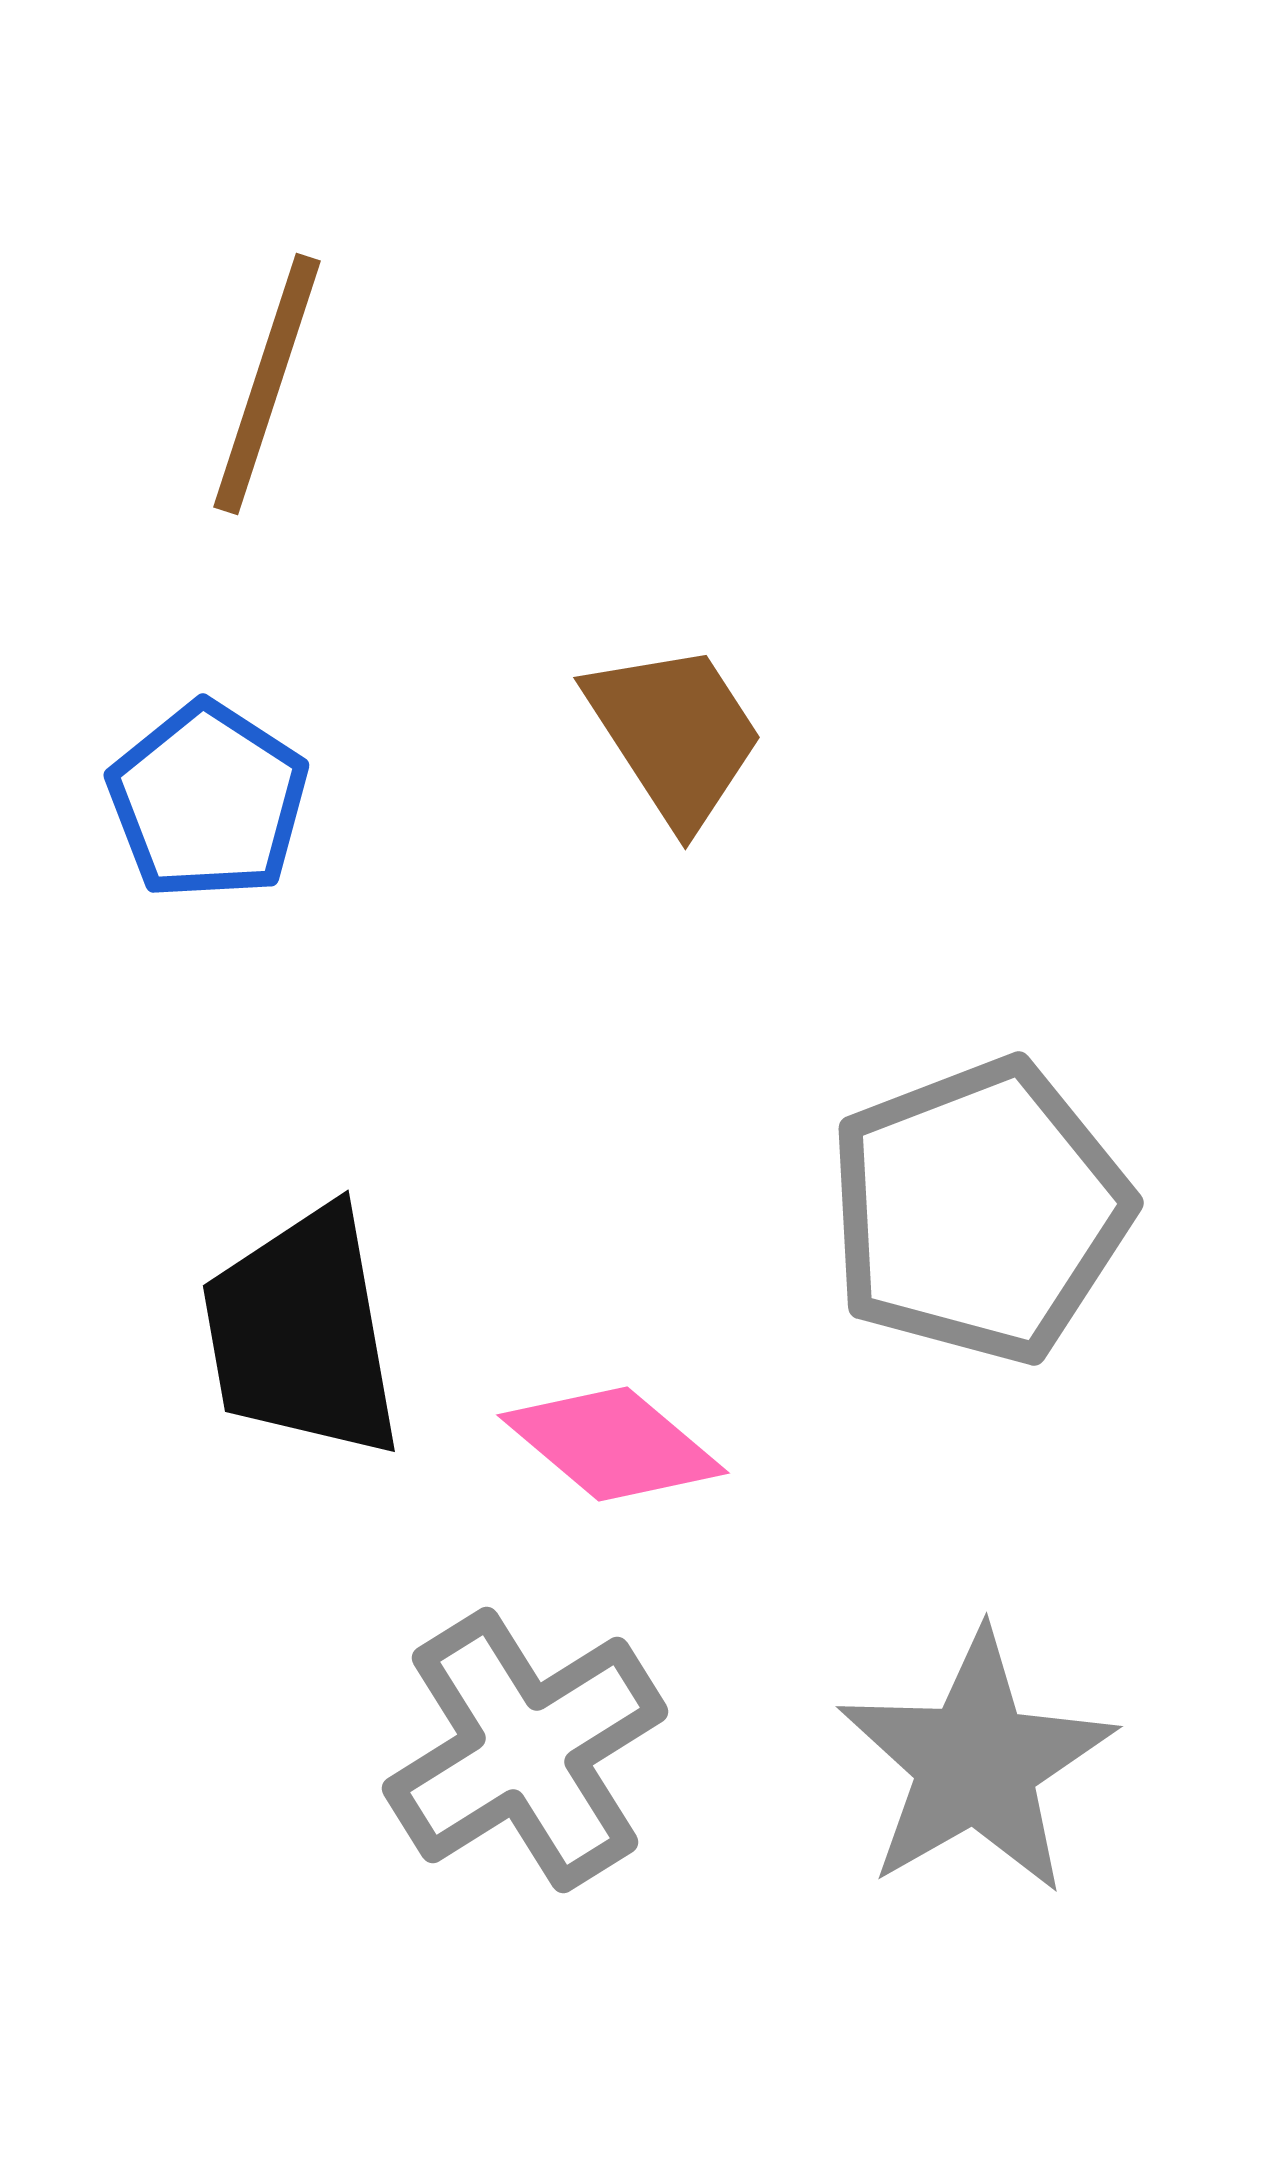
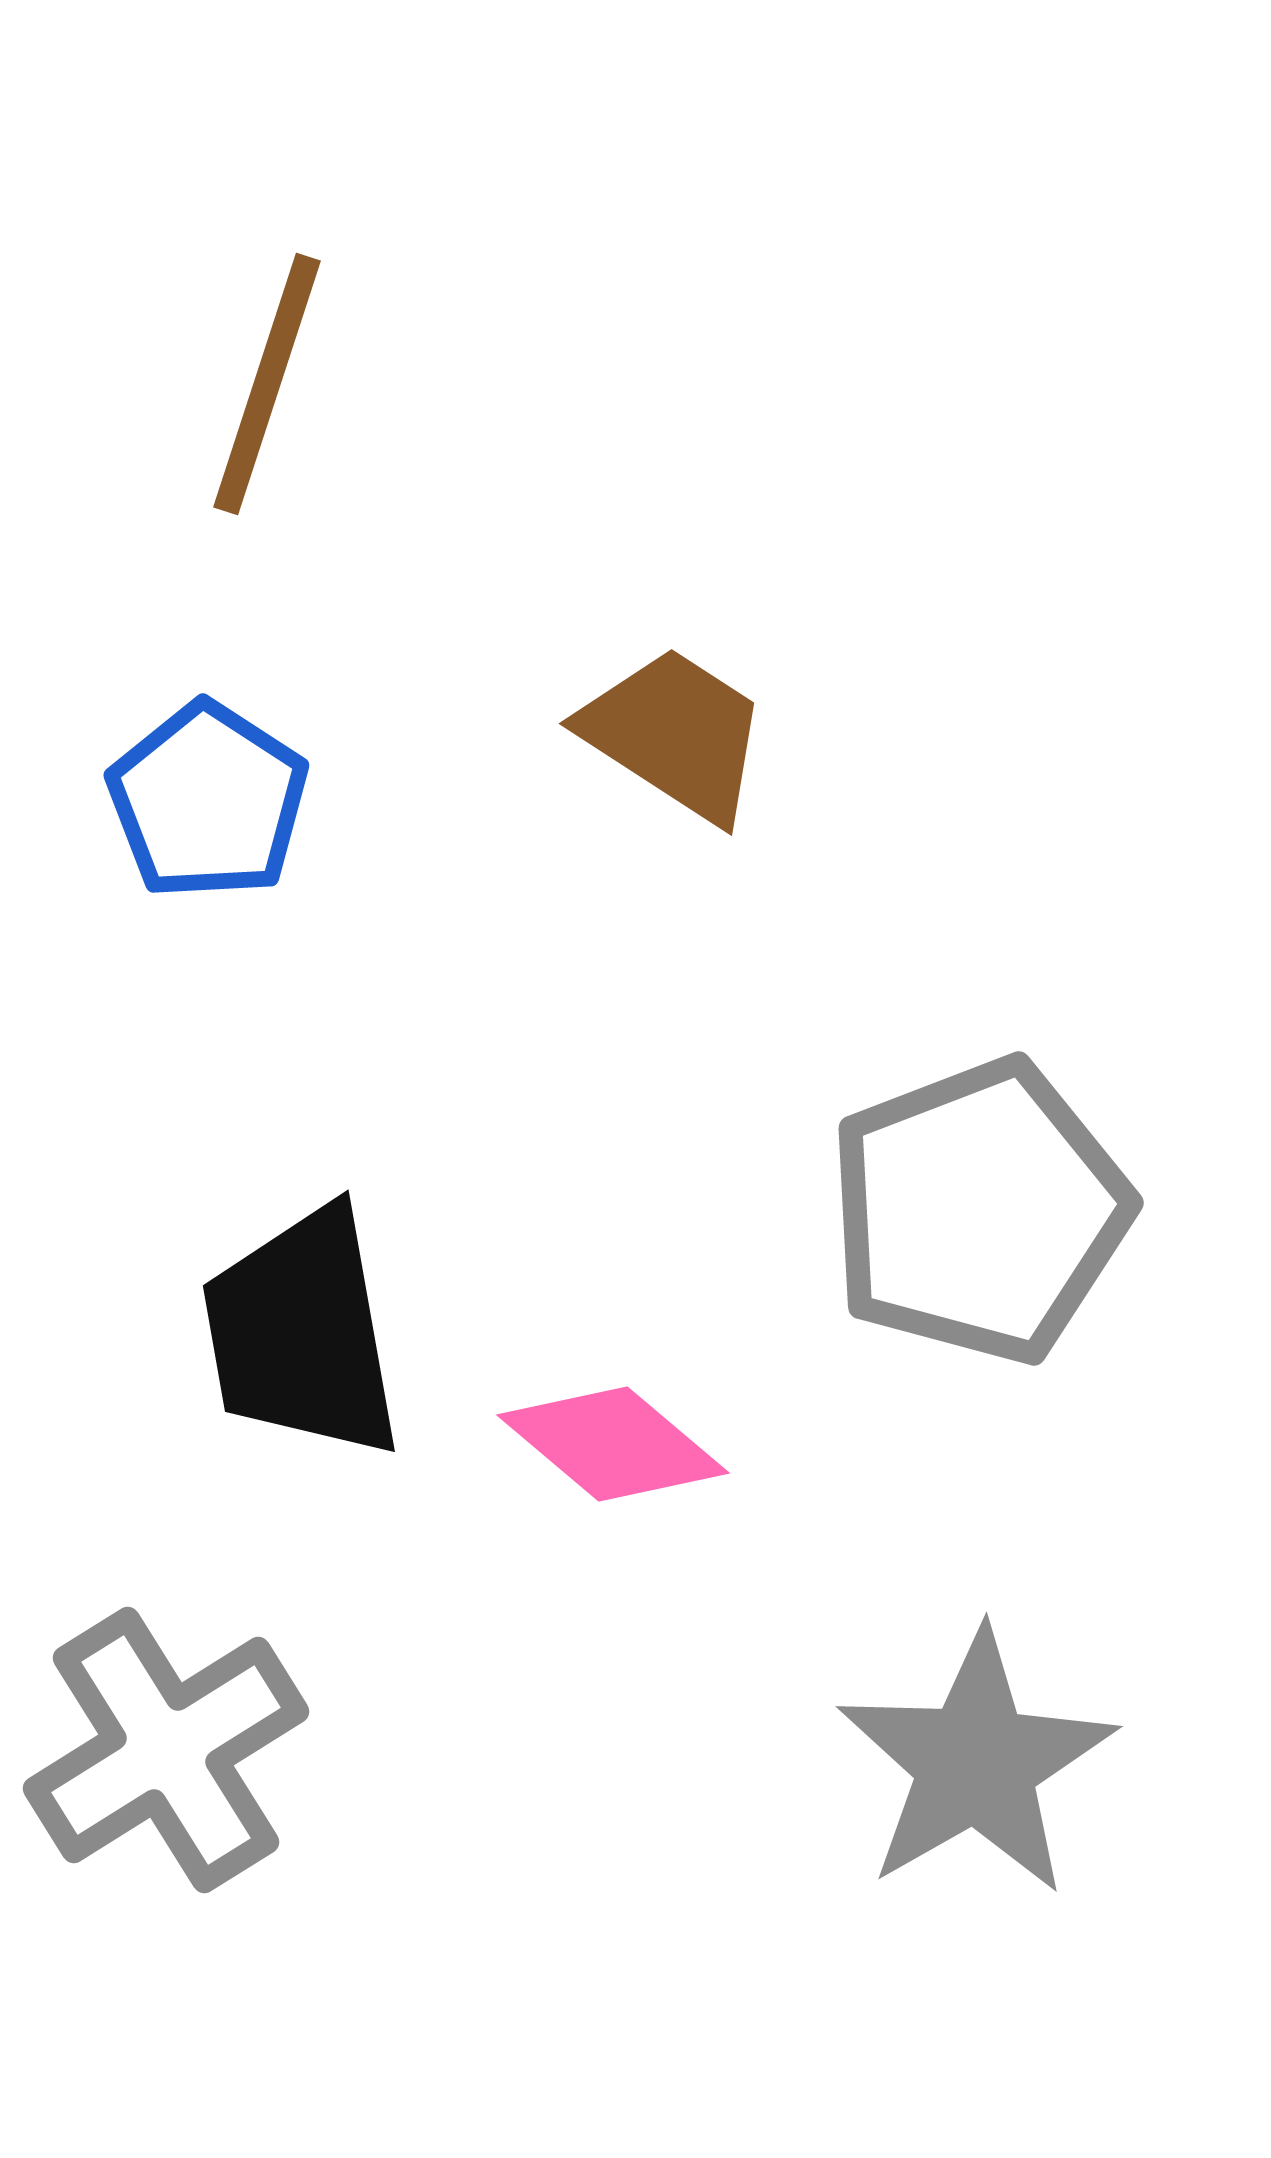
brown trapezoid: rotated 24 degrees counterclockwise
gray cross: moved 359 px left
